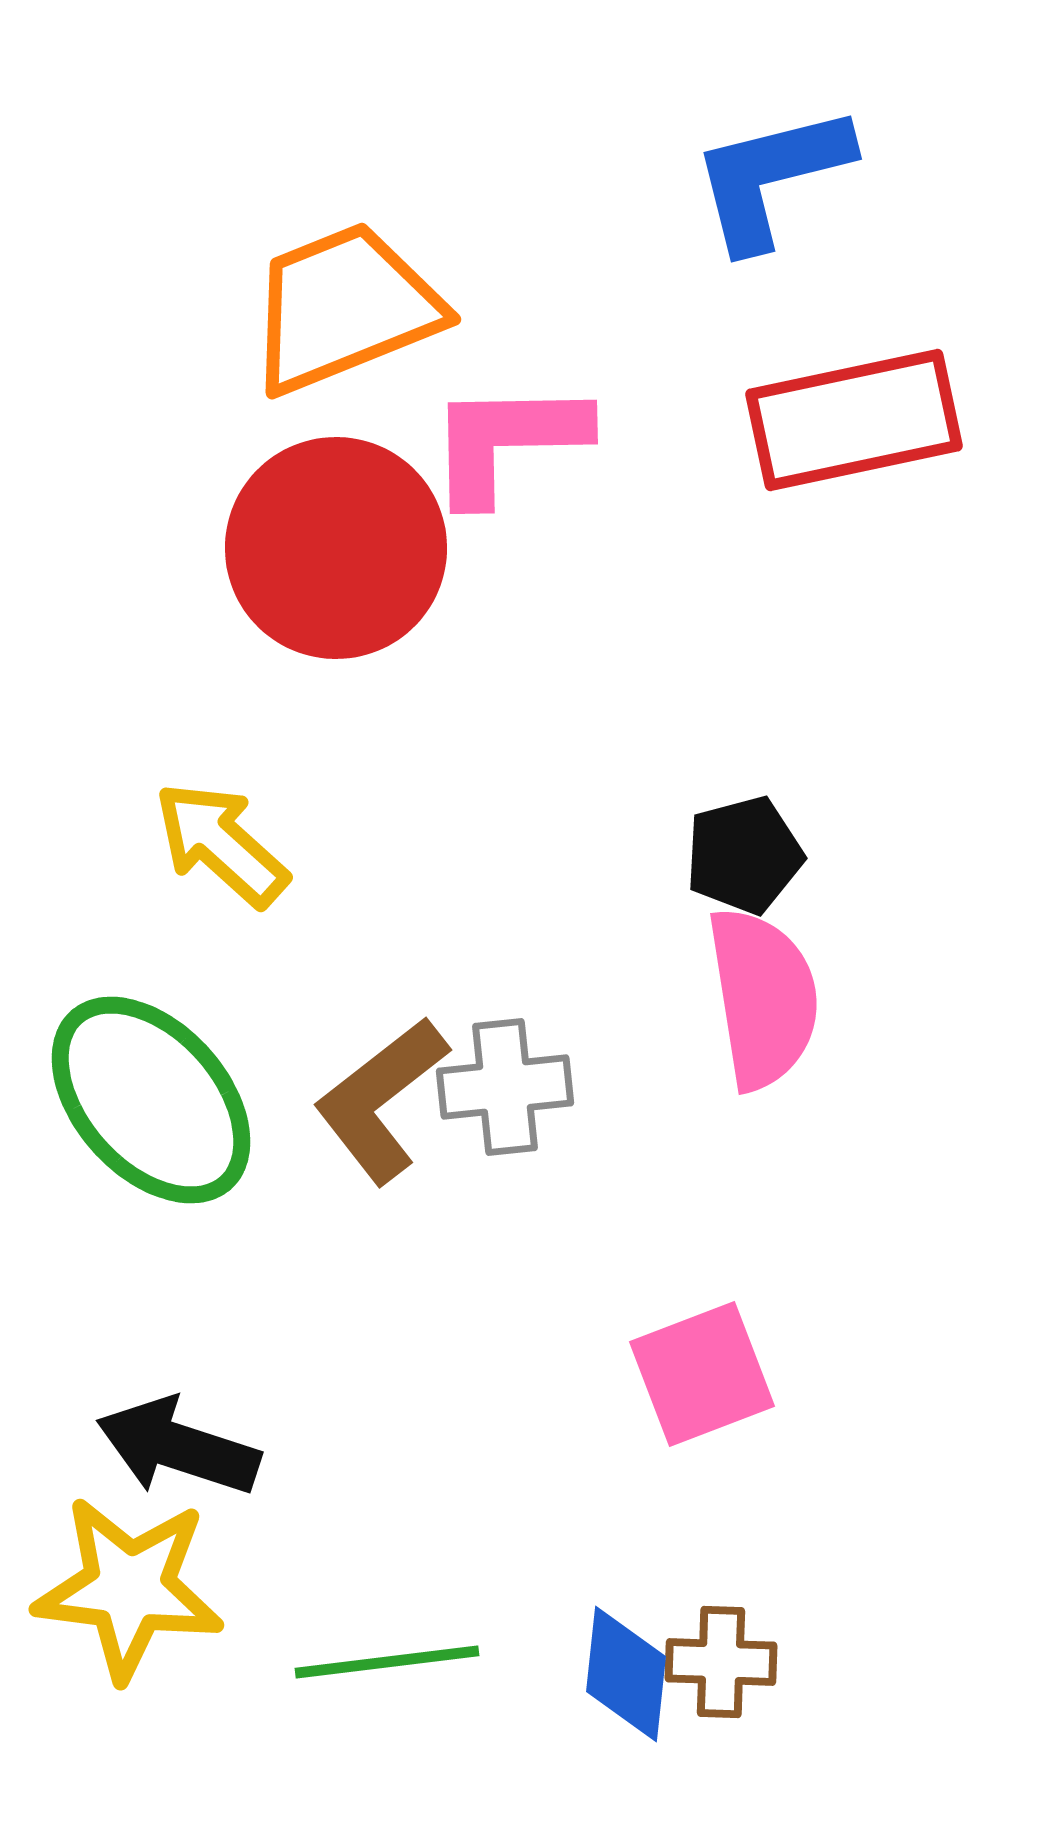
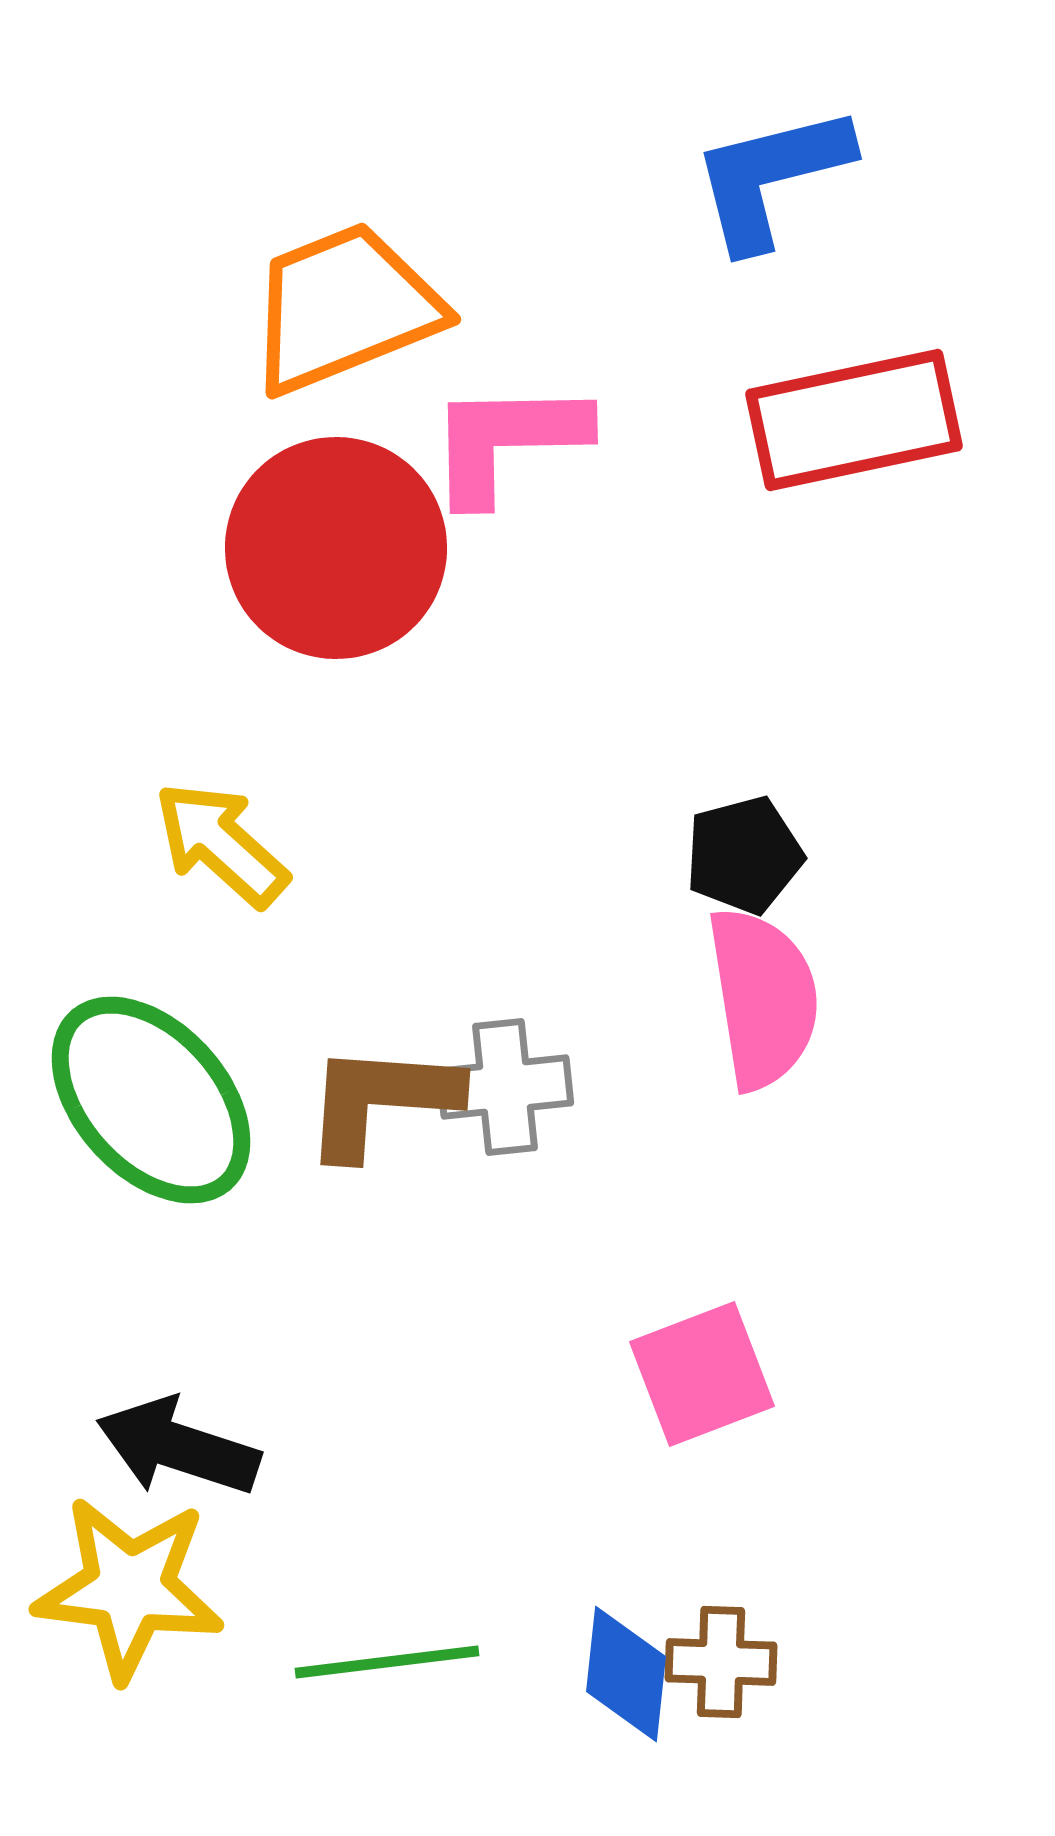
brown L-shape: rotated 42 degrees clockwise
